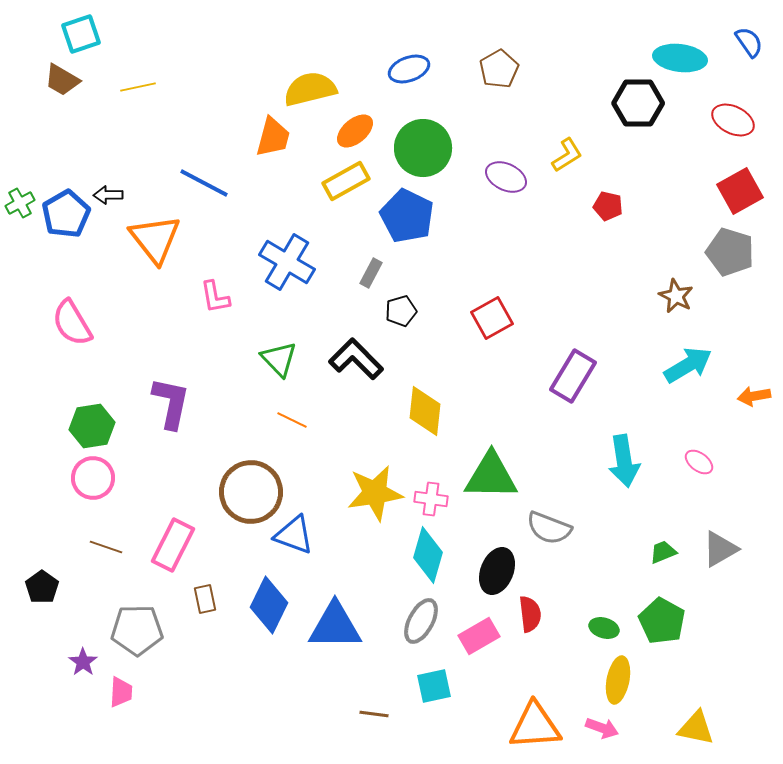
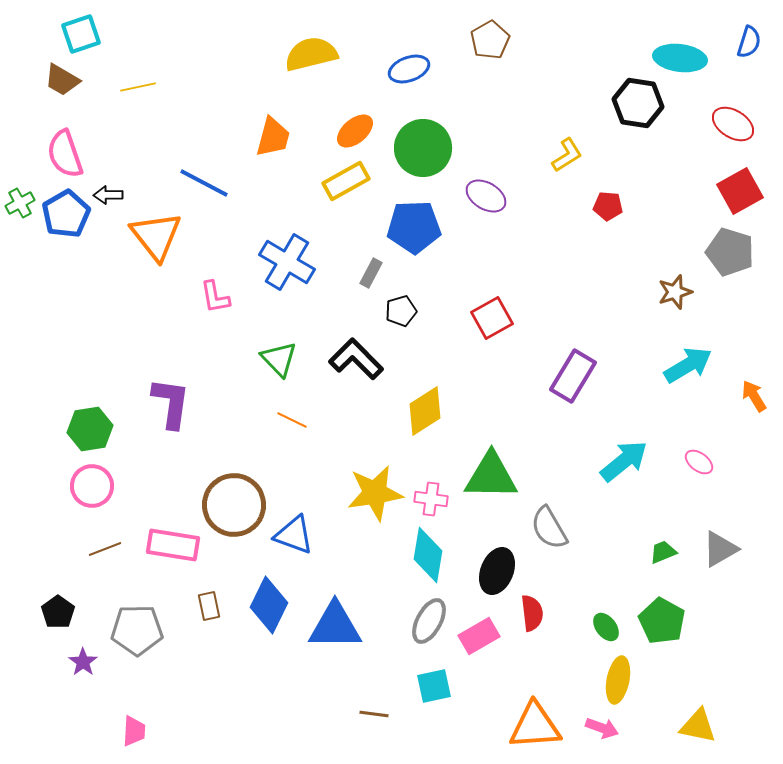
blue semicircle at (749, 42): rotated 52 degrees clockwise
brown pentagon at (499, 69): moved 9 px left, 29 px up
yellow semicircle at (310, 89): moved 1 px right, 35 px up
black hexagon at (638, 103): rotated 9 degrees clockwise
red ellipse at (733, 120): moved 4 px down; rotated 6 degrees clockwise
purple ellipse at (506, 177): moved 20 px left, 19 px down; rotated 6 degrees clockwise
red pentagon at (608, 206): rotated 8 degrees counterclockwise
blue pentagon at (407, 216): moved 7 px right, 11 px down; rotated 28 degrees counterclockwise
orange triangle at (155, 239): moved 1 px right, 3 px up
brown star at (676, 296): moved 1 px left, 4 px up; rotated 28 degrees clockwise
pink semicircle at (72, 323): moved 7 px left, 169 px up; rotated 12 degrees clockwise
orange arrow at (754, 396): rotated 68 degrees clockwise
purple L-shape at (171, 403): rotated 4 degrees counterclockwise
yellow diamond at (425, 411): rotated 51 degrees clockwise
green hexagon at (92, 426): moved 2 px left, 3 px down
cyan arrow at (624, 461): rotated 120 degrees counterclockwise
pink circle at (93, 478): moved 1 px left, 8 px down
brown circle at (251, 492): moved 17 px left, 13 px down
gray semicircle at (549, 528): rotated 39 degrees clockwise
pink rectangle at (173, 545): rotated 72 degrees clockwise
brown line at (106, 547): moved 1 px left, 2 px down; rotated 40 degrees counterclockwise
cyan diamond at (428, 555): rotated 6 degrees counterclockwise
black pentagon at (42, 587): moved 16 px right, 25 px down
brown rectangle at (205, 599): moved 4 px right, 7 px down
red semicircle at (530, 614): moved 2 px right, 1 px up
gray ellipse at (421, 621): moved 8 px right
green ellipse at (604, 628): moved 2 px right, 1 px up; rotated 36 degrees clockwise
pink trapezoid at (121, 692): moved 13 px right, 39 px down
yellow triangle at (696, 728): moved 2 px right, 2 px up
